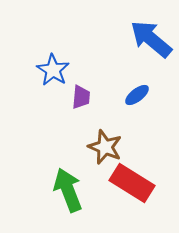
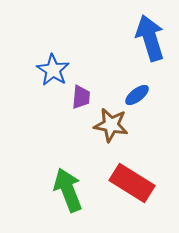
blue arrow: moved 1 px left, 1 px up; rotated 33 degrees clockwise
brown star: moved 6 px right, 22 px up; rotated 12 degrees counterclockwise
